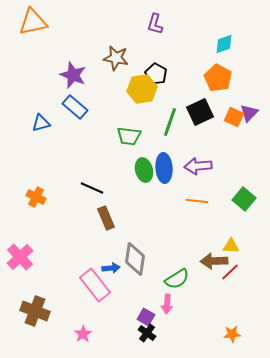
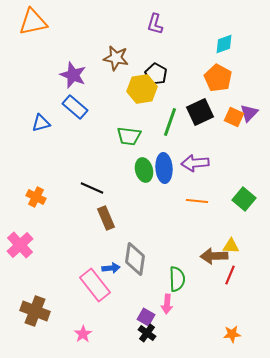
purple arrow: moved 3 px left, 3 px up
pink cross: moved 12 px up
brown arrow: moved 5 px up
red line: moved 3 px down; rotated 24 degrees counterclockwise
green semicircle: rotated 60 degrees counterclockwise
